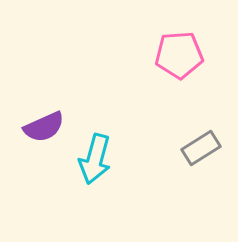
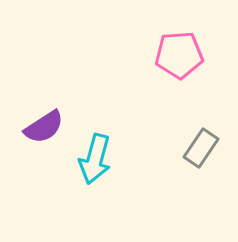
purple semicircle: rotated 9 degrees counterclockwise
gray rectangle: rotated 24 degrees counterclockwise
